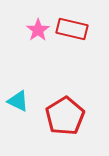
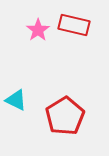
red rectangle: moved 2 px right, 4 px up
cyan triangle: moved 2 px left, 1 px up
